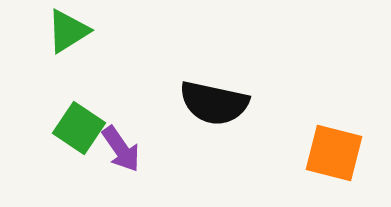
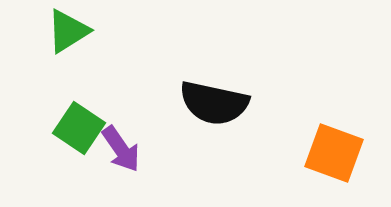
orange square: rotated 6 degrees clockwise
